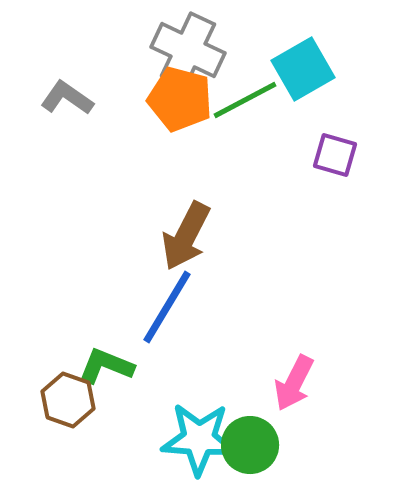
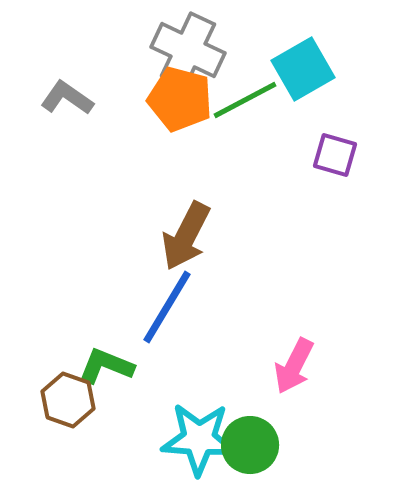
pink arrow: moved 17 px up
